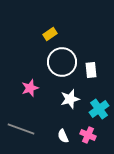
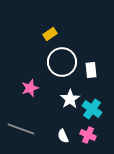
white star: rotated 18 degrees counterclockwise
cyan cross: moved 7 px left; rotated 18 degrees counterclockwise
